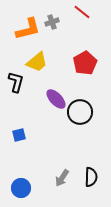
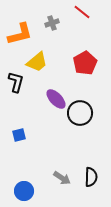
gray cross: moved 1 px down
orange L-shape: moved 8 px left, 5 px down
black circle: moved 1 px down
gray arrow: rotated 90 degrees counterclockwise
blue circle: moved 3 px right, 3 px down
